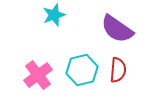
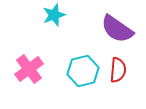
cyan hexagon: moved 1 px right, 1 px down
pink cross: moved 9 px left, 6 px up
